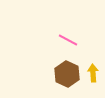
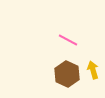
yellow arrow: moved 3 px up; rotated 12 degrees counterclockwise
